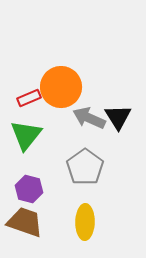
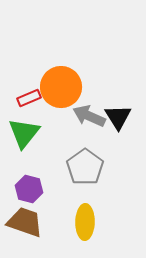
gray arrow: moved 2 px up
green triangle: moved 2 px left, 2 px up
